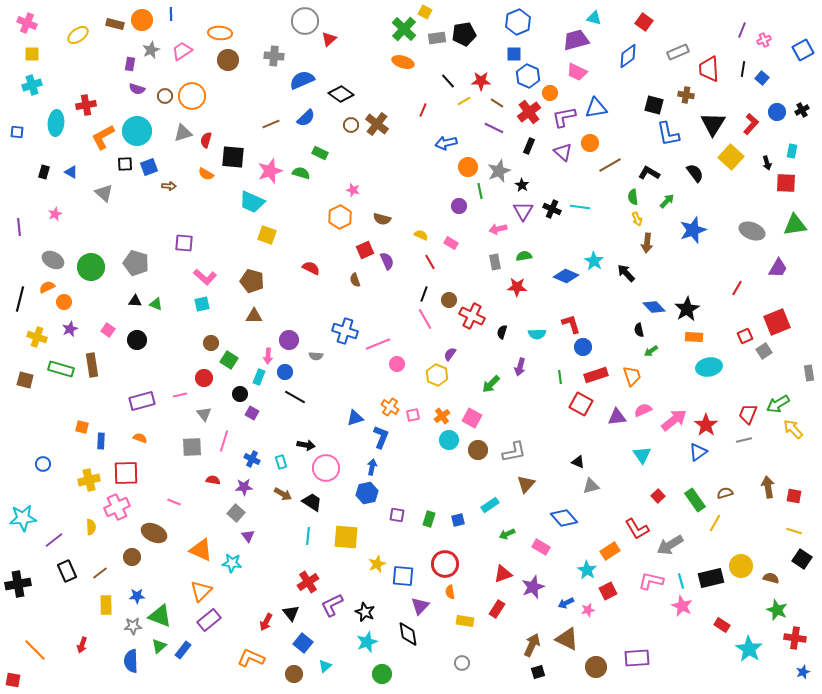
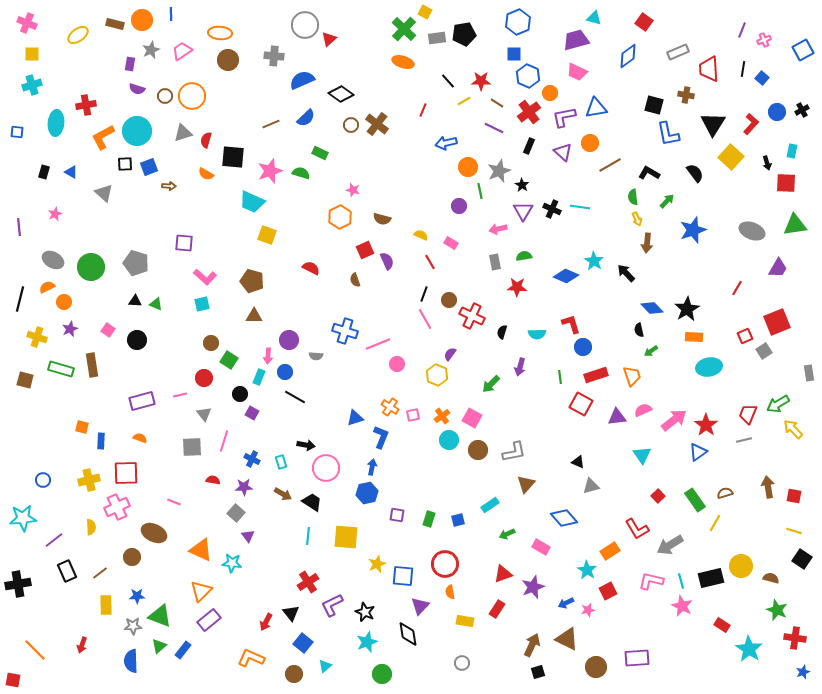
gray circle at (305, 21): moved 4 px down
blue diamond at (654, 307): moved 2 px left, 1 px down
blue circle at (43, 464): moved 16 px down
